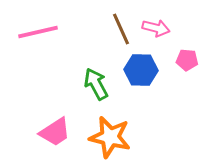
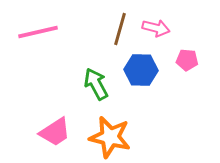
brown line: moved 1 px left; rotated 40 degrees clockwise
